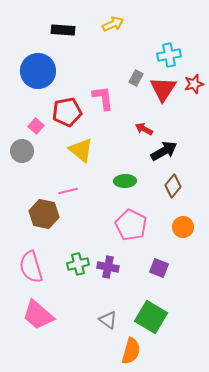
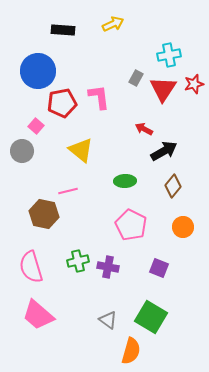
pink L-shape: moved 4 px left, 1 px up
red pentagon: moved 5 px left, 9 px up
green cross: moved 3 px up
